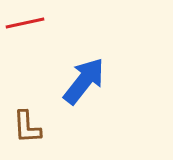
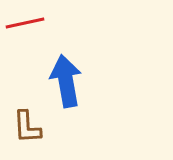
blue arrow: moved 18 px left; rotated 48 degrees counterclockwise
